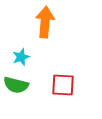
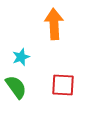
orange arrow: moved 9 px right, 2 px down; rotated 8 degrees counterclockwise
green semicircle: moved 2 px down; rotated 140 degrees counterclockwise
